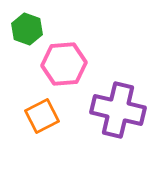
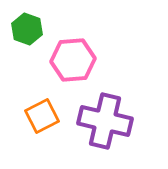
pink hexagon: moved 9 px right, 4 px up
purple cross: moved 13 px left, 11 px down
